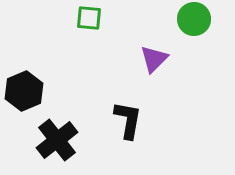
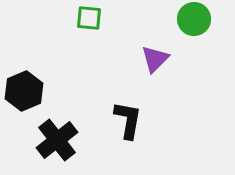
purple triangle: moved 1 px right
